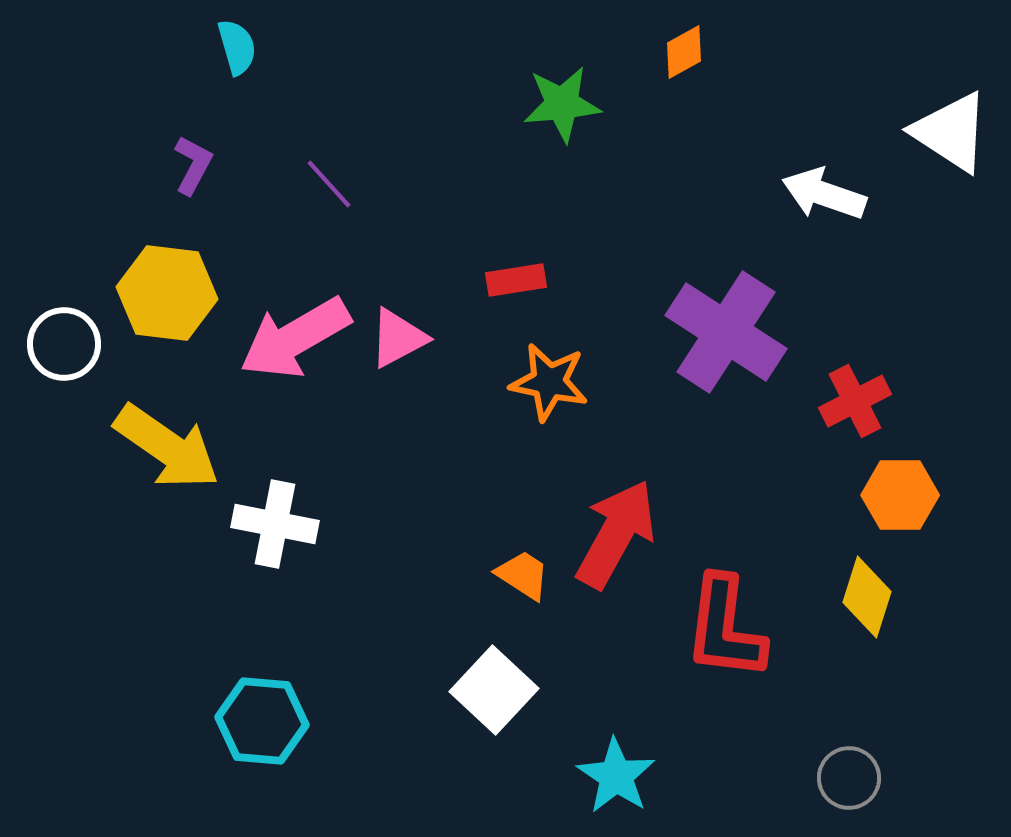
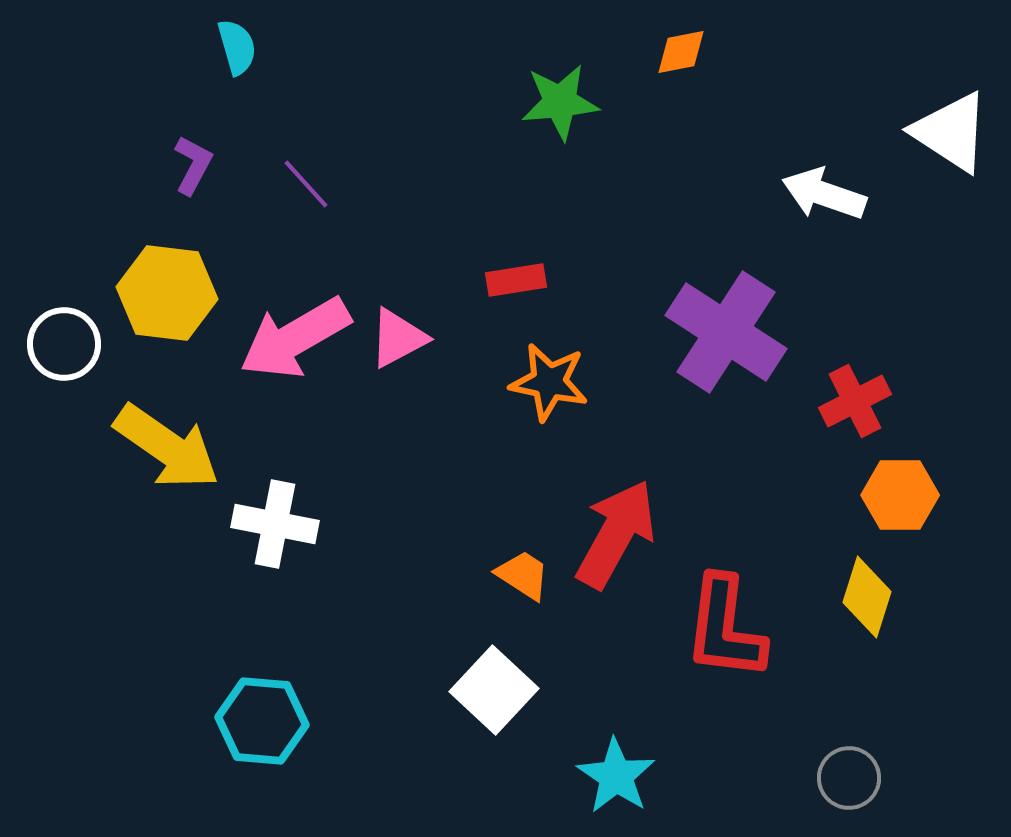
orange diamond: moved 3 px left; rotated 18 degrees clockwise
green star: moved 2 px left, 2 px up
purple line: moved 23 px left
